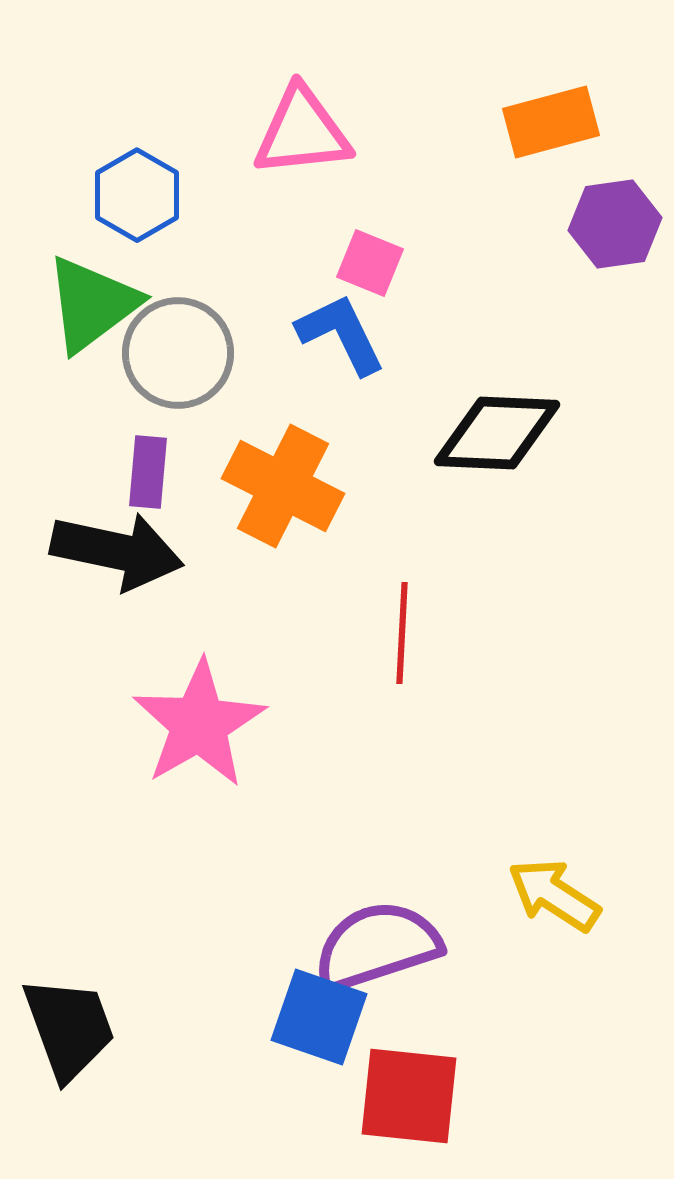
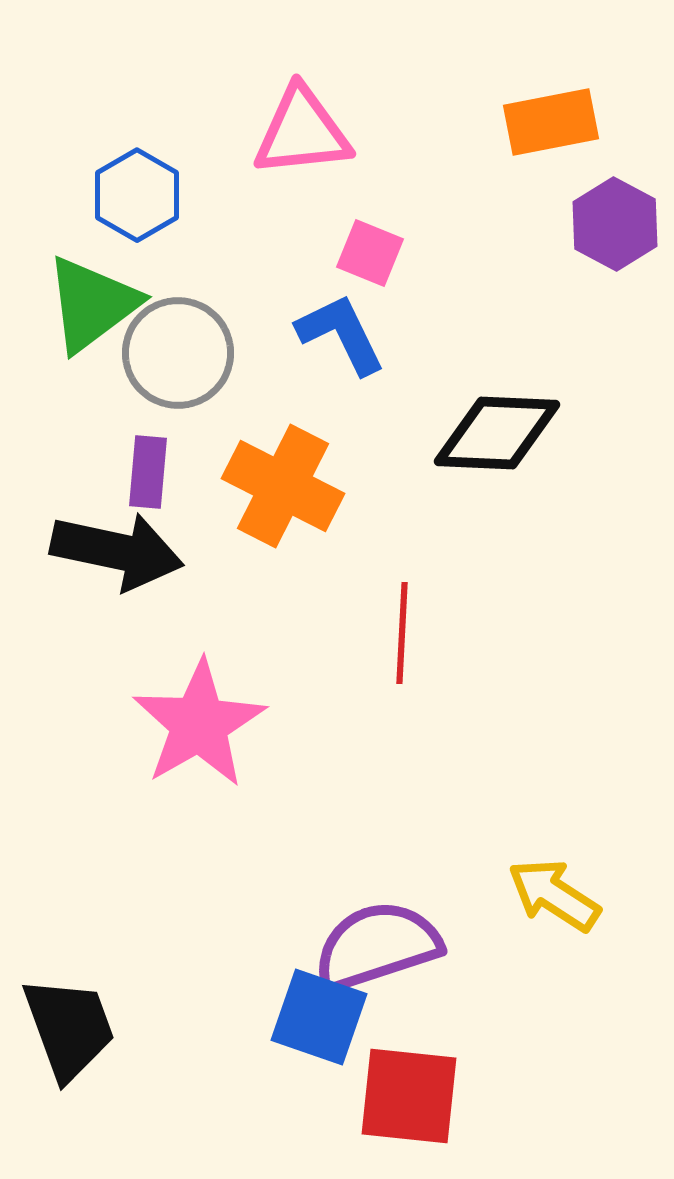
orange rectangle: rotated 4 degrees clockwise
purple hexagon: rotated 24 degrees counterclockwise
pink square: moved 10 px up
